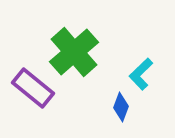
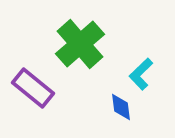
green cross: moved 6 px right, 8 px up
blue diamond: rotated 28 degrees counterclockwise
